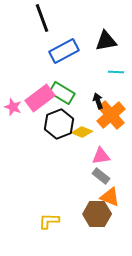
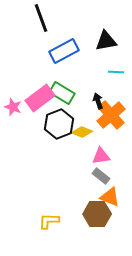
black line: moved 1 px left
